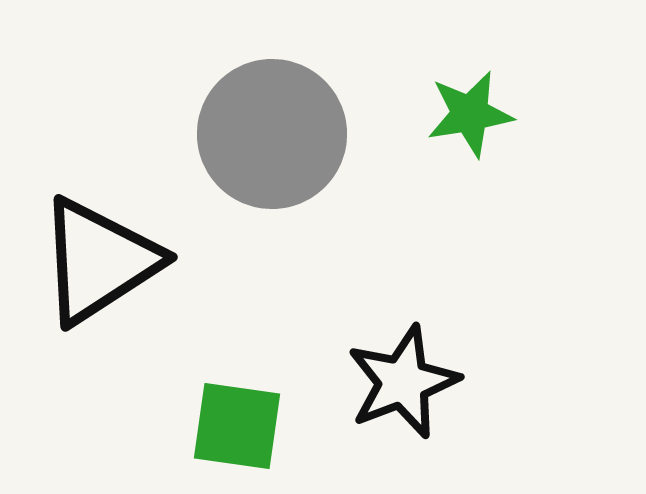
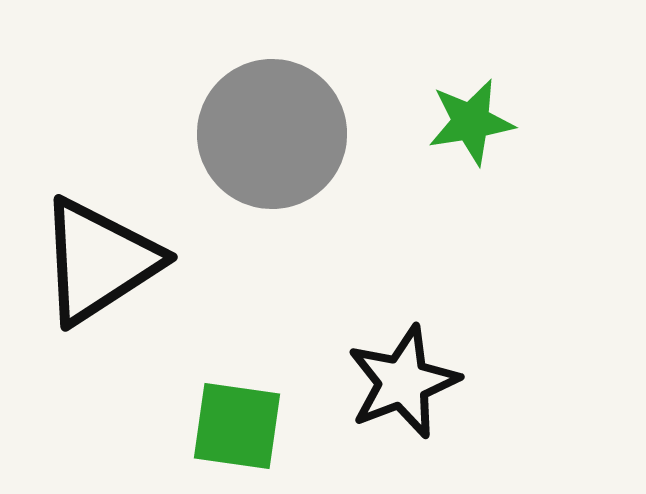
green star: moved 1 px right, 8 px down
